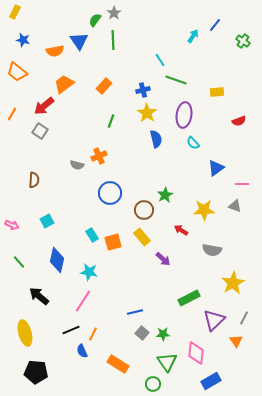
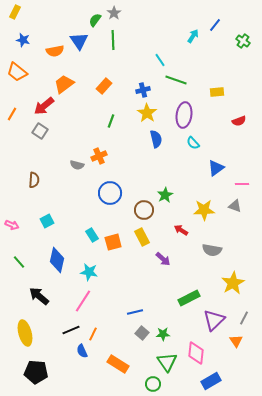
yellow rectangle at (142, 237): rotated 12 degrees clockwise
